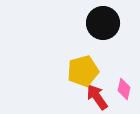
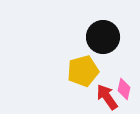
black circle: moved 14 px down
red arrow: moved 10 px right
